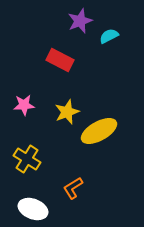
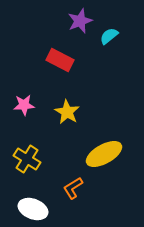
cyan semicircle: rotated 12 degrees counterclockwise
yellow star: rotated 20 degrees counterclockwise
yellow ellipse: moved 5 px right, 23 px down
